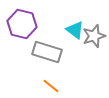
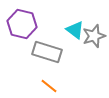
orange line: moved 2 px left
